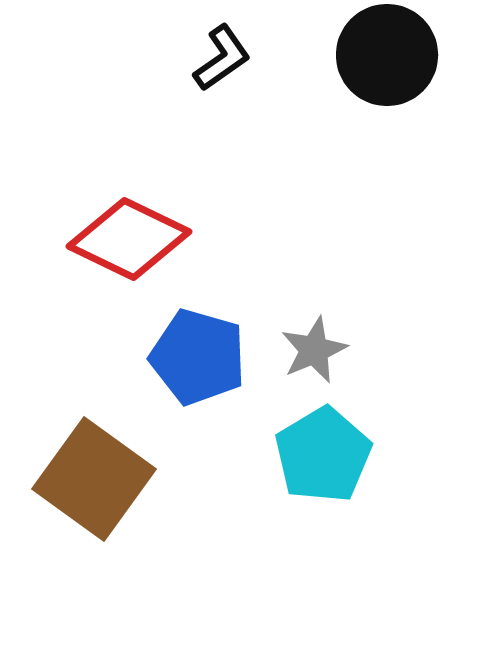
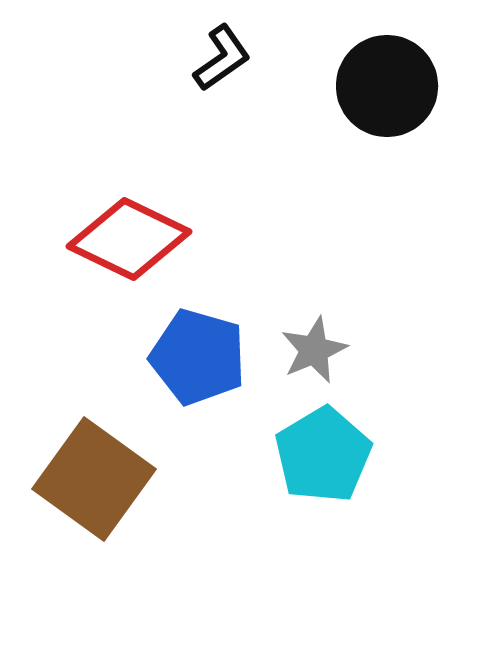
black circle: moved 31 px down
